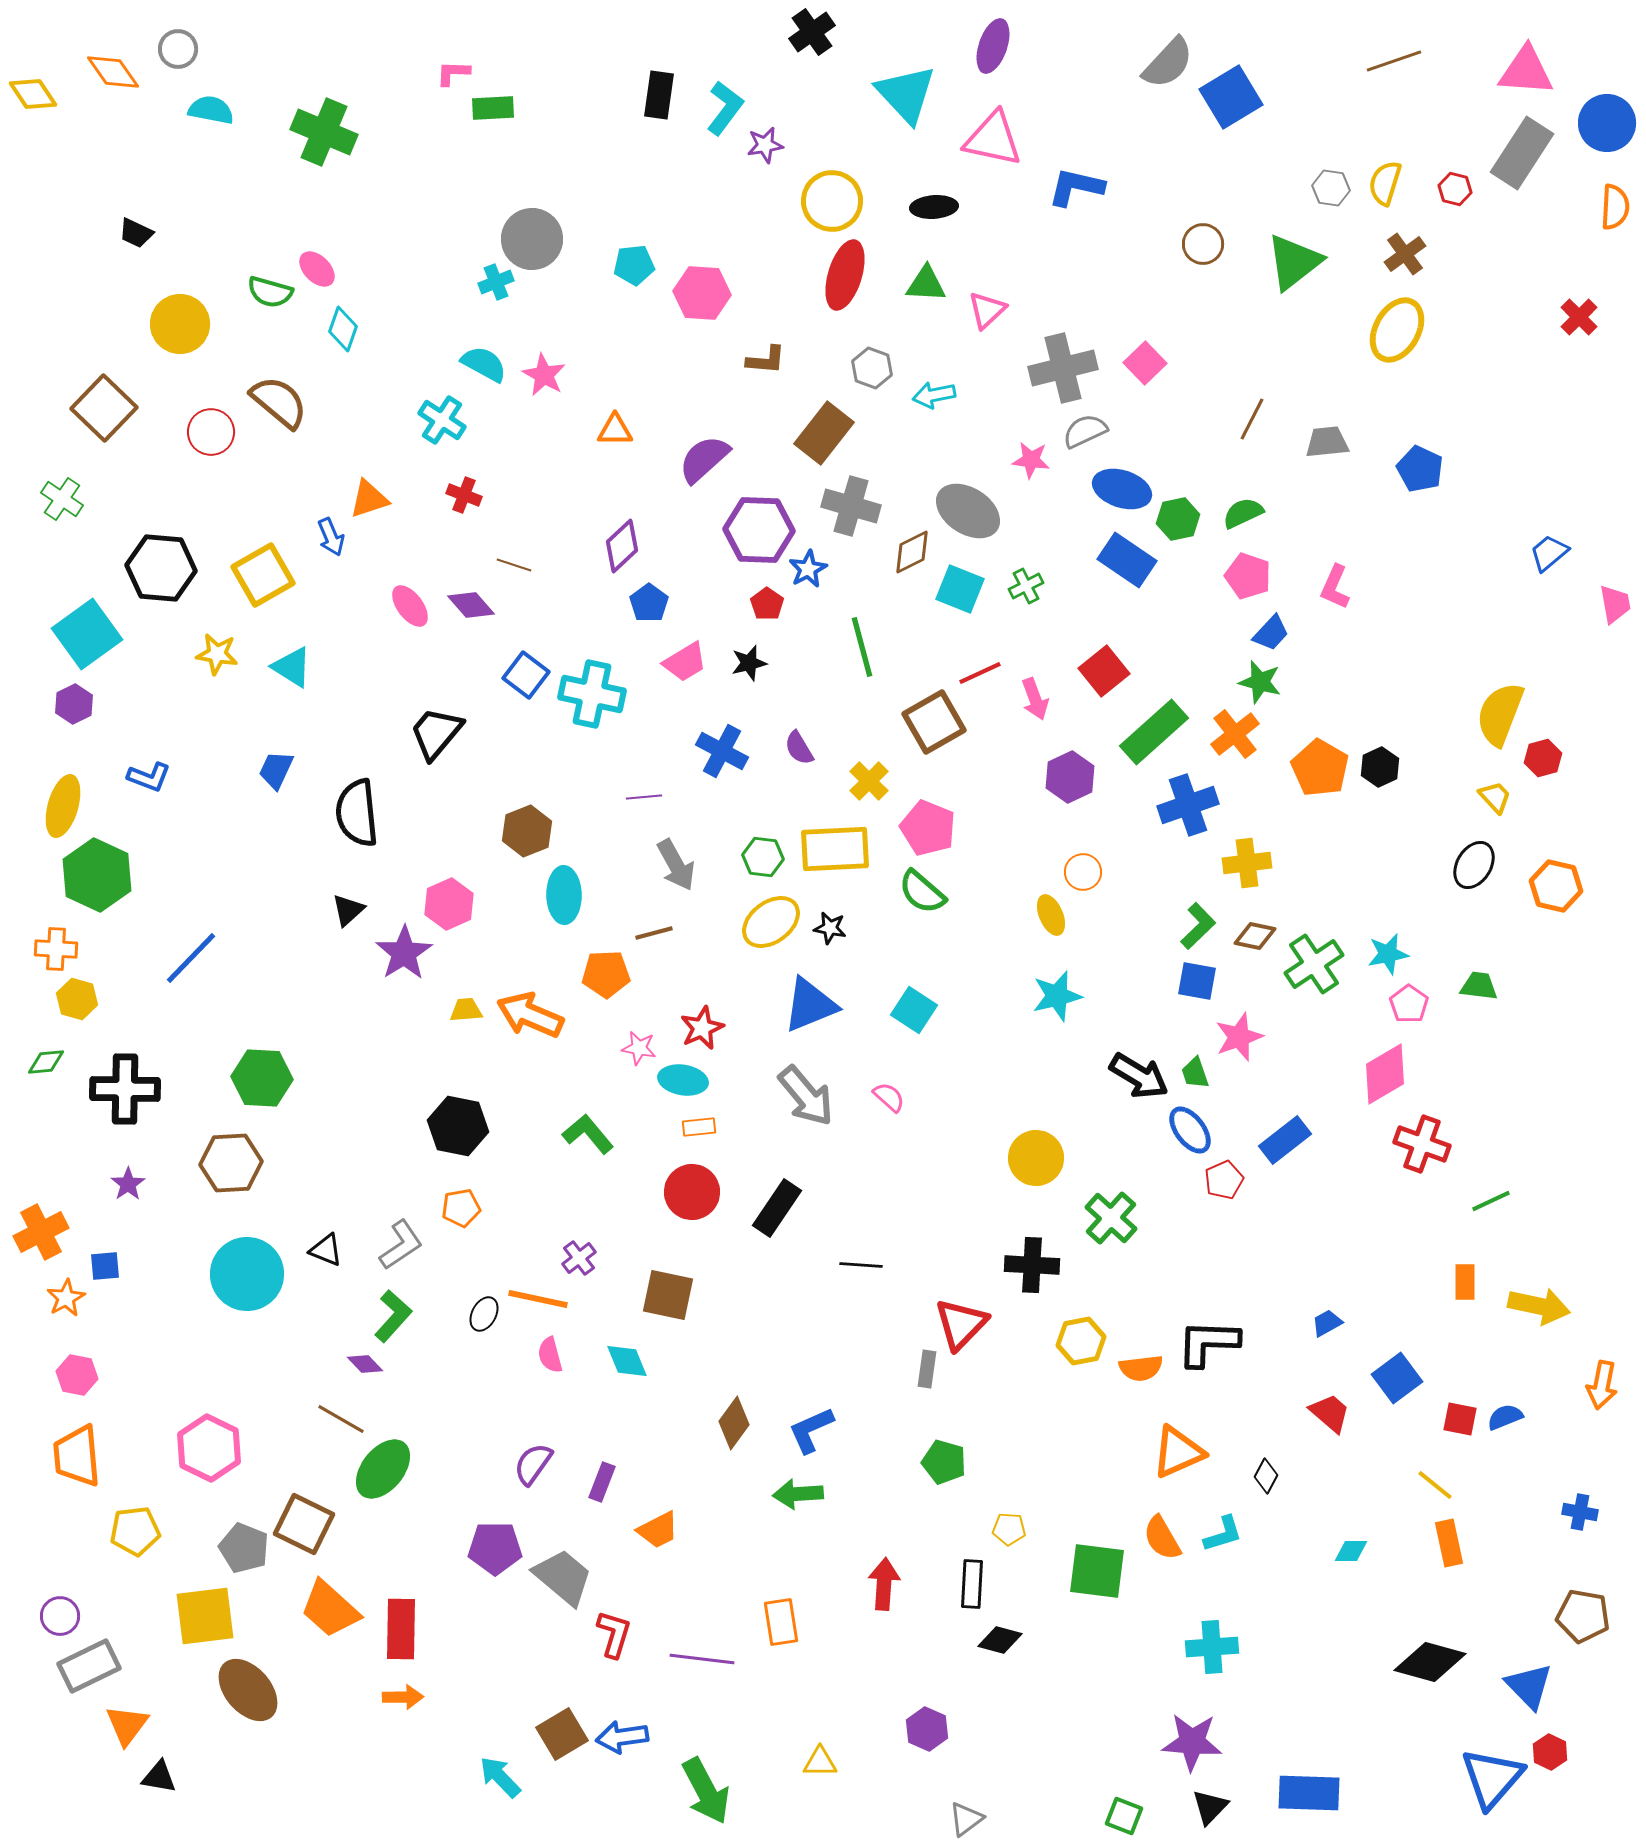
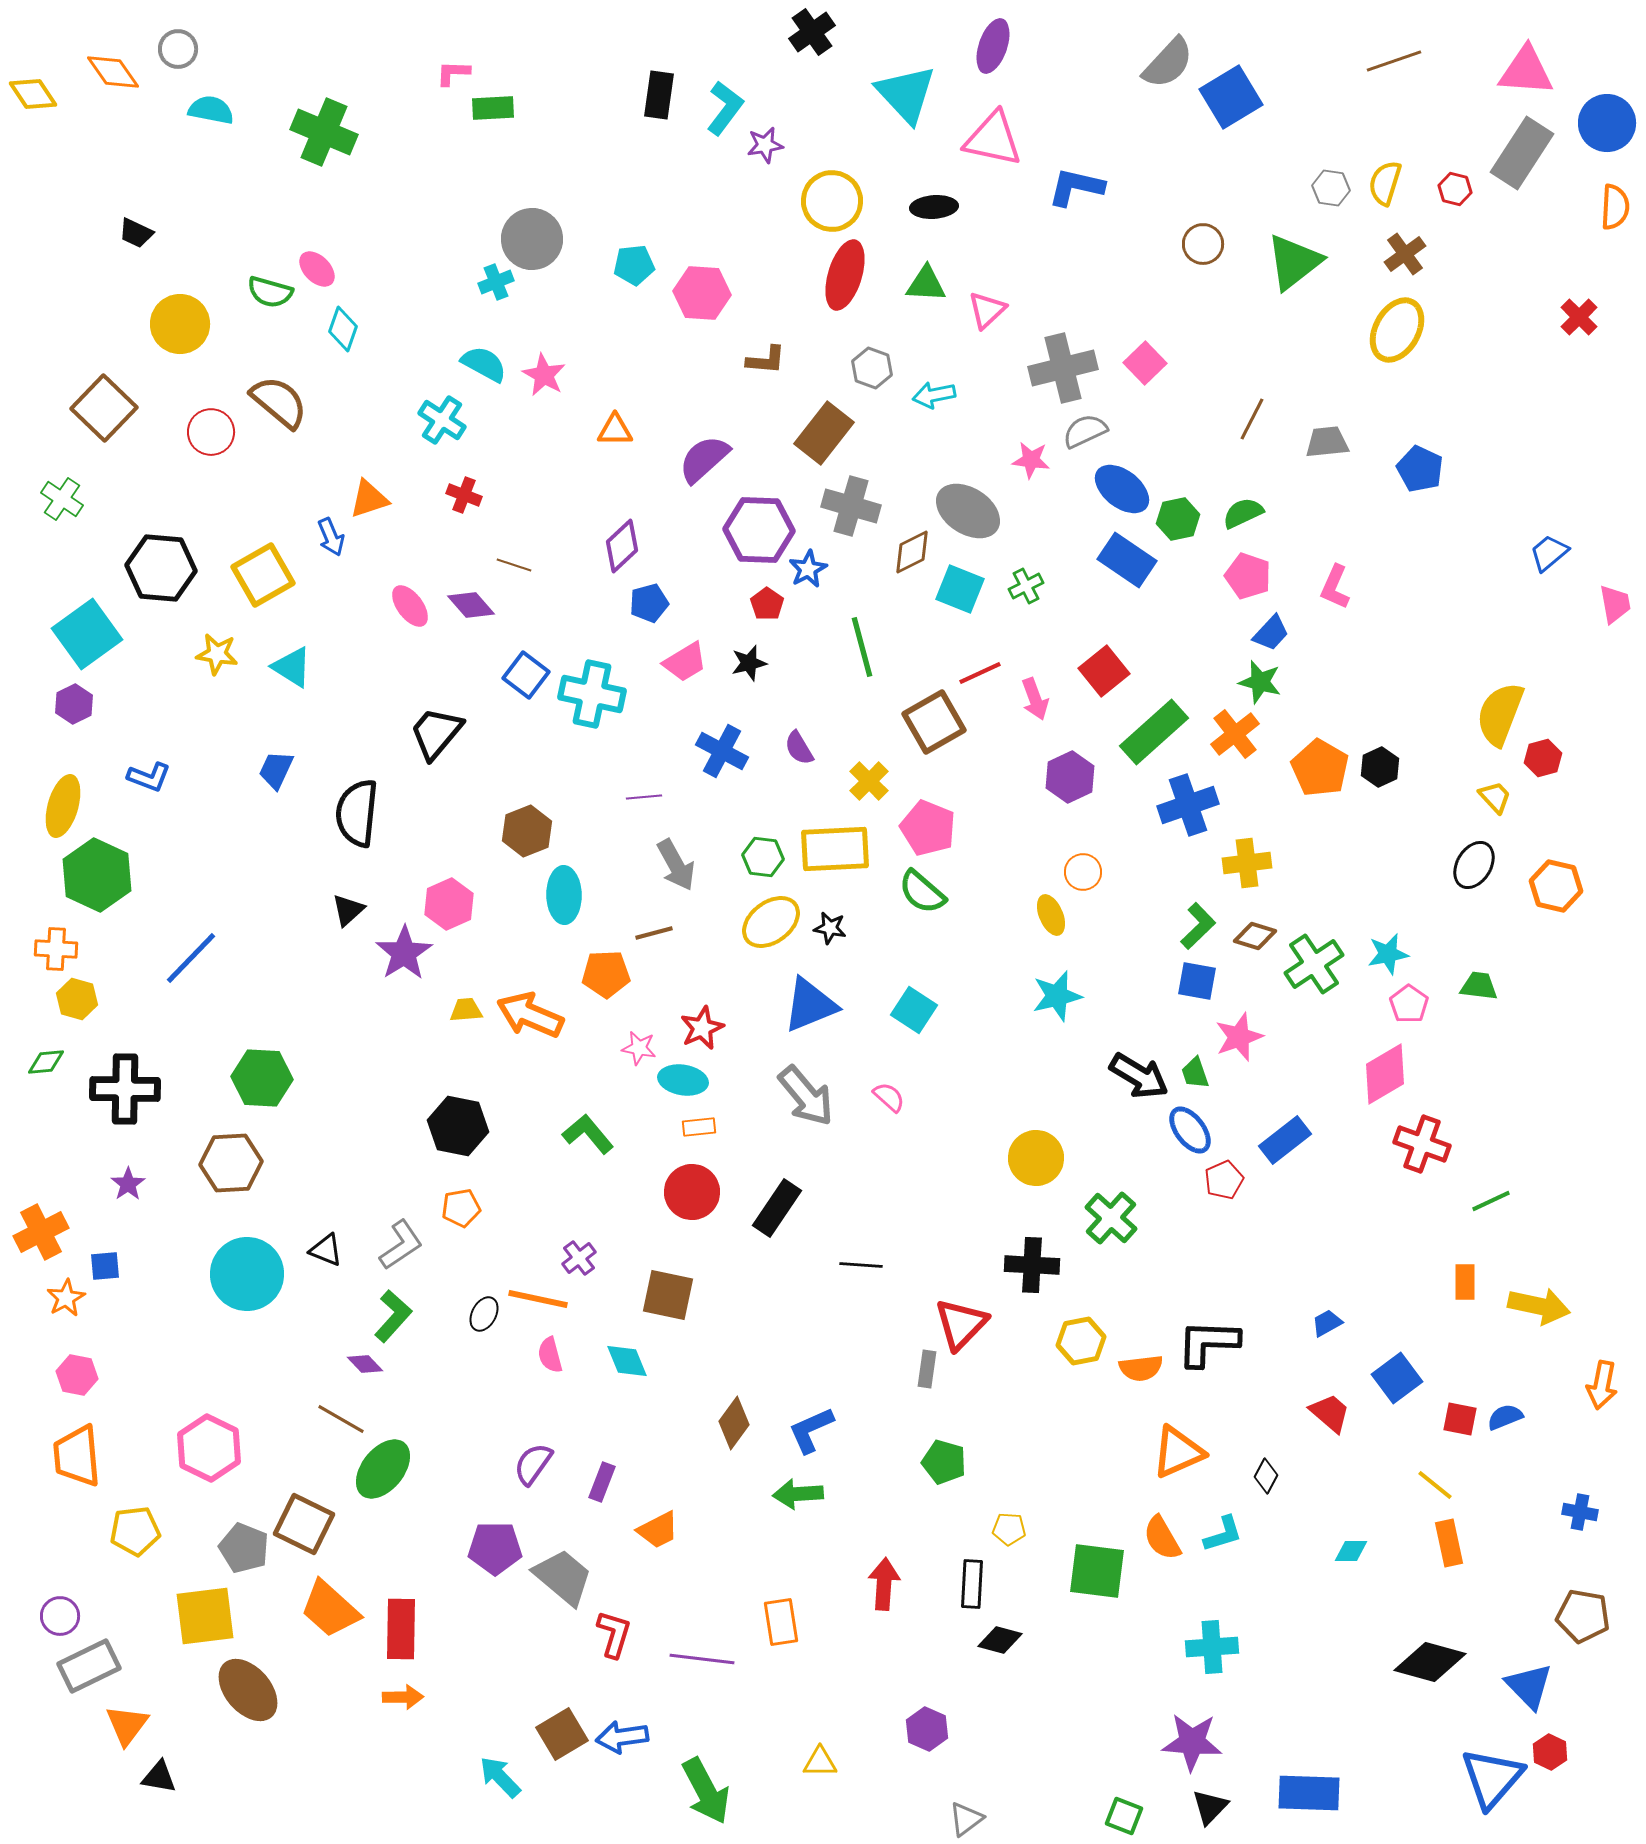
blue ellipse at (1122, 489): rotated 20 degrees clockwise
blue pentagon at (649, 603): rotated 21 degrees clockwise
black semicircle at (357, 813): rotated 12 degrees clockwise
brown diamond at (1255, 936): rotated 6 degrees clockwise
